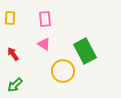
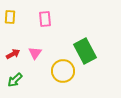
yellow rectangle: moved 1 px up
pink triangle: moved 9 px left, 9 px down; rotated 32 degrees clockwise
red arrow: rotated 96 degrees clockwise
green arrow: moved 5 px up
